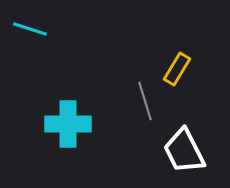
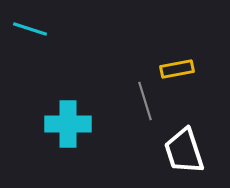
yellow rectangle: rotated 48 degrees clockwise
white trapezoid: rotated 9 degrees clockwise
